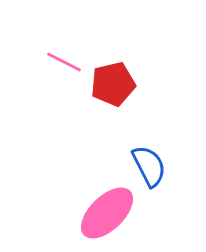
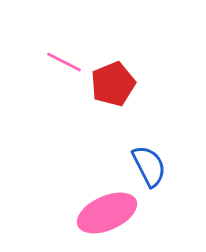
red pentagon: rotated 9 degrees counterclockwise
pink ellipse: rotated 20 degrees clockwise
